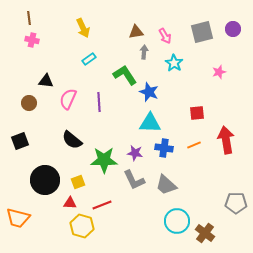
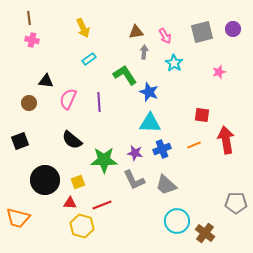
red square: moved 5 px right, 2 px down; rotated 14 degrees clockwise
blue cross: moved 2 px left, 1 px down; rotated 30 degrees counterclockwise
